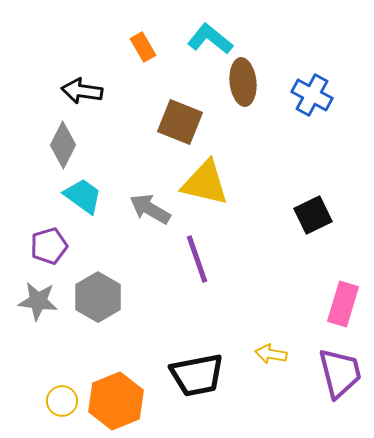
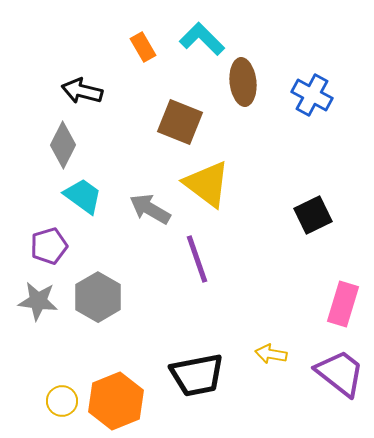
cyan L-shape: moved 8 px left; rotated 6 degrees clockwise
black arrow: rotated 6 degrees clockwise
yellow triangle: moved 2 px right, 1 px down; rotated 24 degrees clockwise
purple trapezoid: rotated 38 degrees counterclockwise
